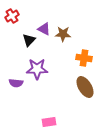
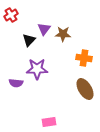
red cross: moved 1 px left, 1 px up
purple triangle: rotated 40 degrees clockwise
brown ellipse: moved 2 px down
